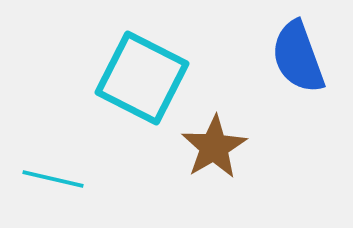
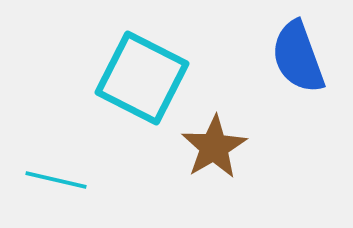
cyan line: moved 3 px right, 1 px down
